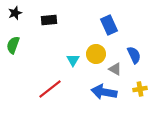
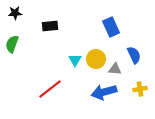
black star: rotated 16 degrees clockwise
black rectangle: moved 1 px right, 6 px down
blue rectangle: moved 2 px right, 2 px down
green semicircle: moved 1 px left, 1 px up
yellow circle: moved 5 px down
cyan triangle: moved 2 px right
gray triangle: rotated 24 degrees counterclockwise
blue arrow: rotated 25 degrees counterclockwise
